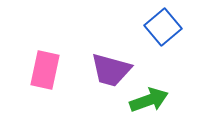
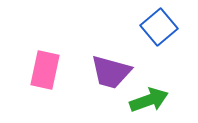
blue square: moved 4 px left
purple trapezoid: moved 2 px down
